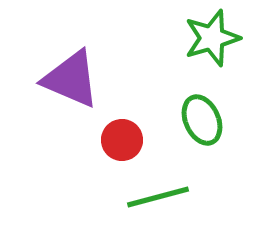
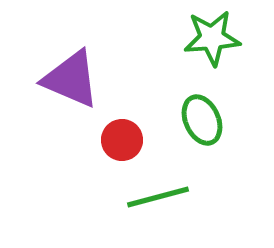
green star: rotated 12 degrees clockwise
